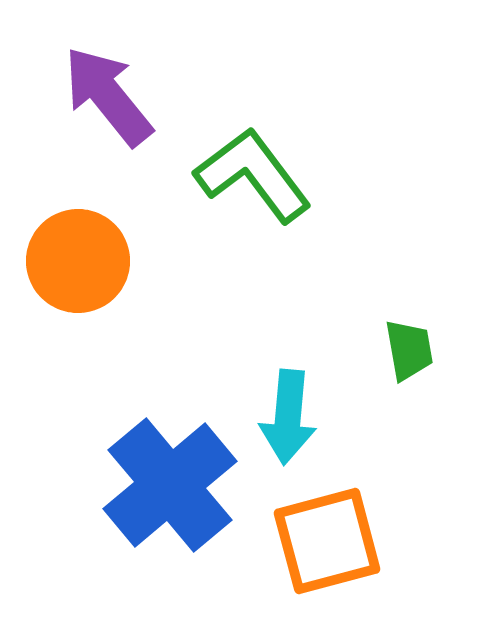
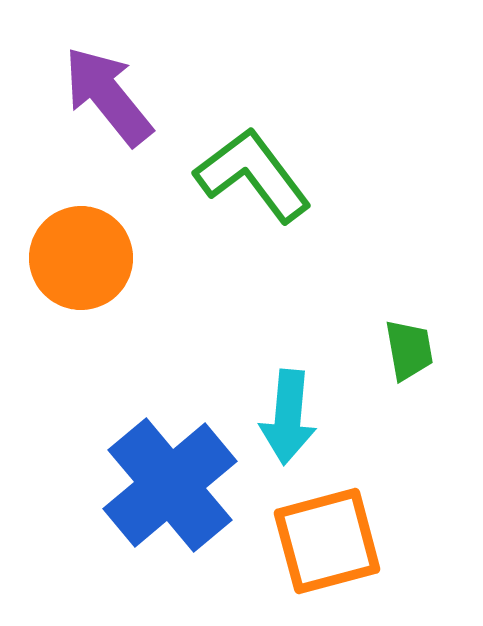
orange circle: moved 3 px right, 3 px up
